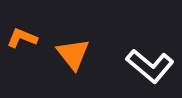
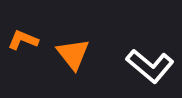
orange L-shape: moved 1 px right, 2 px down
